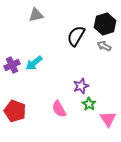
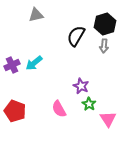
gray arrow: rotated 112 degrees counterclockwise
purple star: rotated 28 degrees counterclockwise
